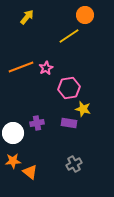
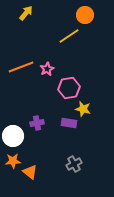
yellow arrow: moved 1 px left, 4 px up
pink star: moved 1 px right, 1 px down
white circle: moved 3 px down
